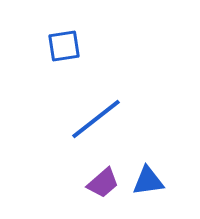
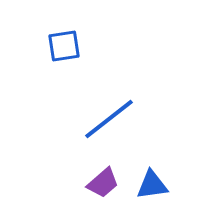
blue line: moved 13 px right
blue triangle: moved 4 px right, 4 px down
